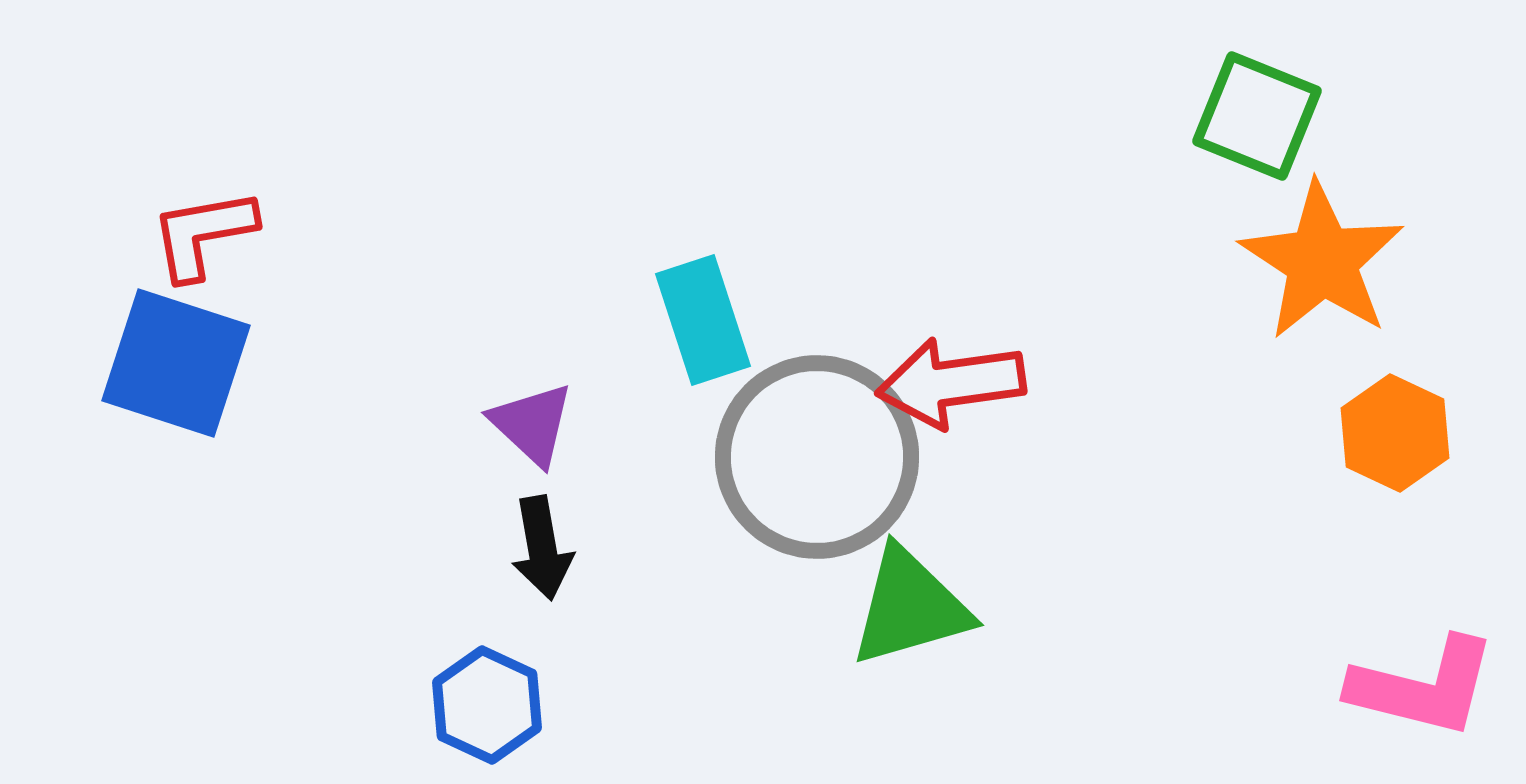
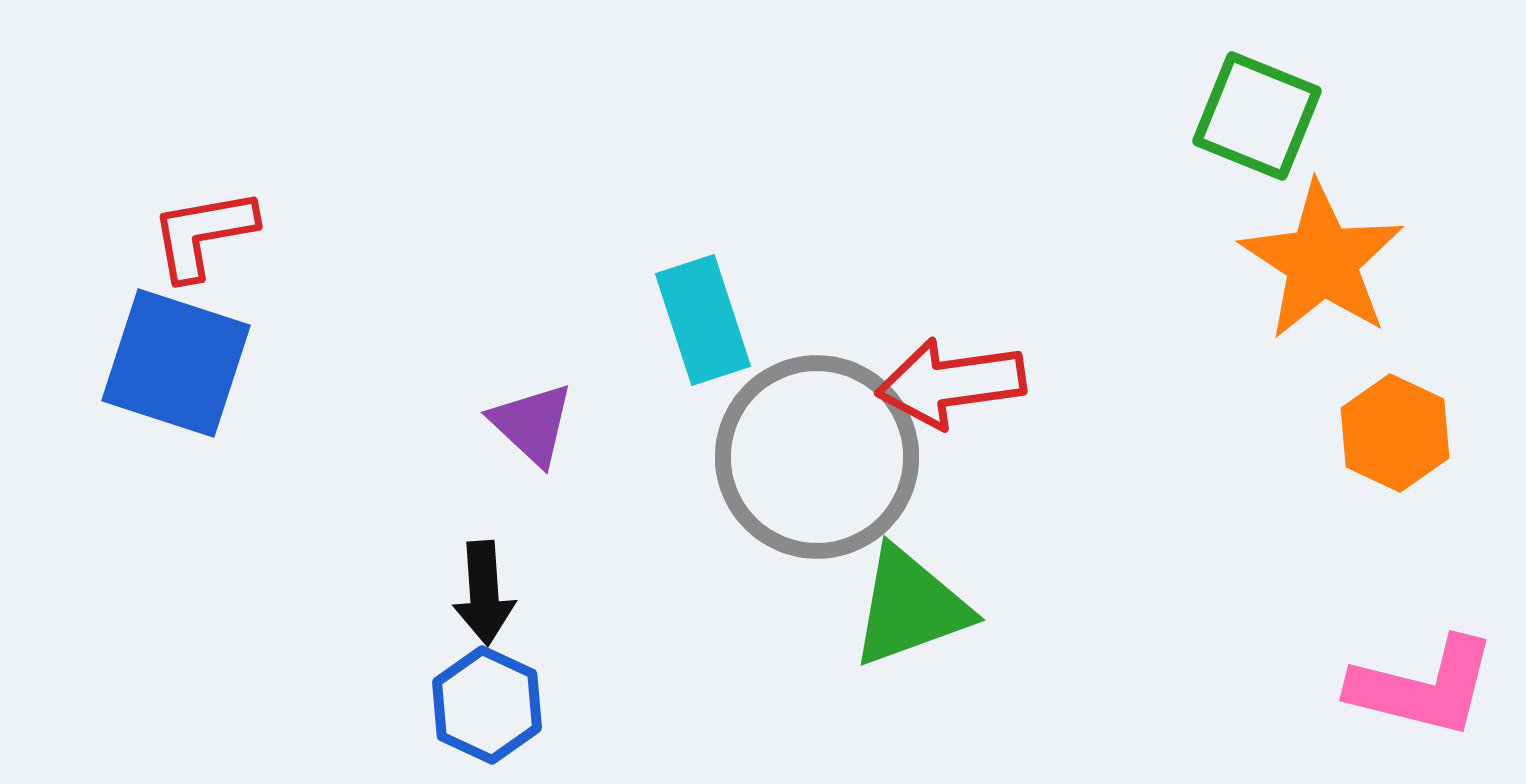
black arrow: moved 58 px left, 45 px down; rotated 6 degrees clockwise
green triangle: rotated 4 degrees counterclockwise
